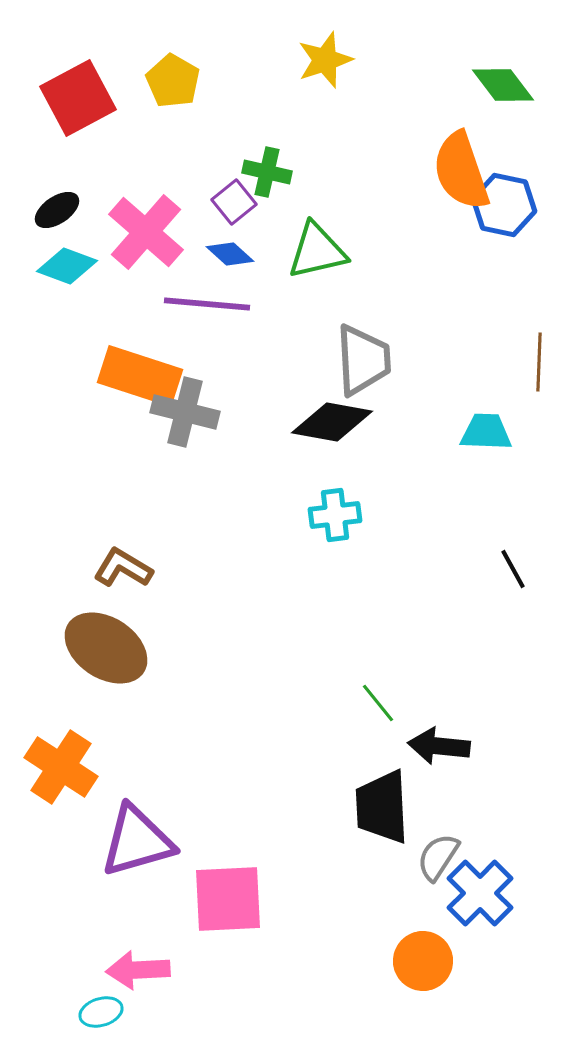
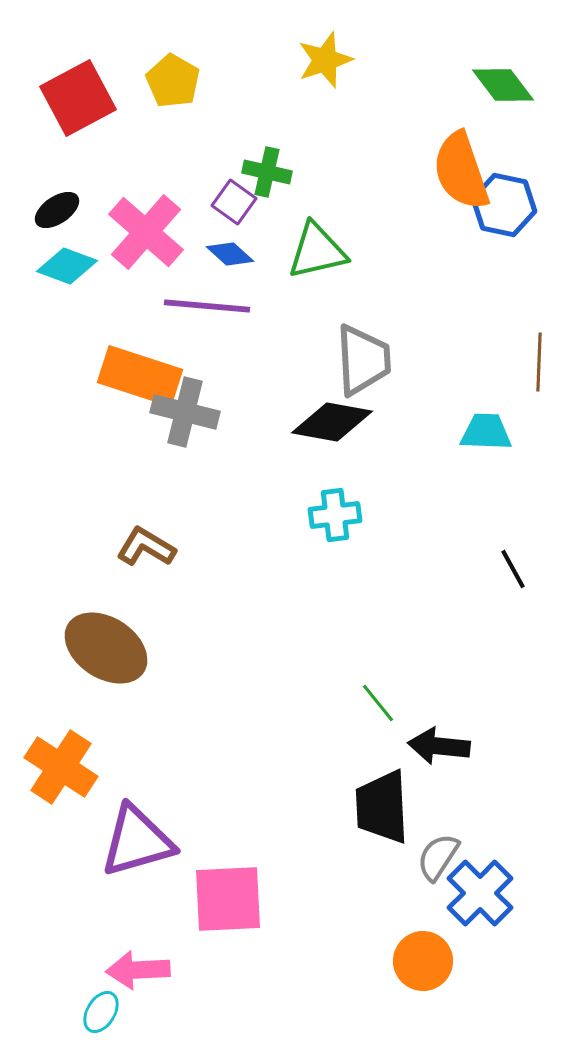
purple square: rotated 15 degrees counterclockwise
purple line: moved 2 px down
brown L-shape: moved 23 px right, 21 px up
cyan ellipse: rotated 42 degrees counterclockwise
